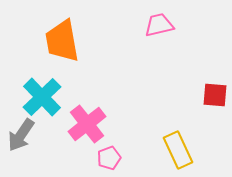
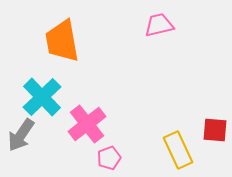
red square: moved 35 px down
